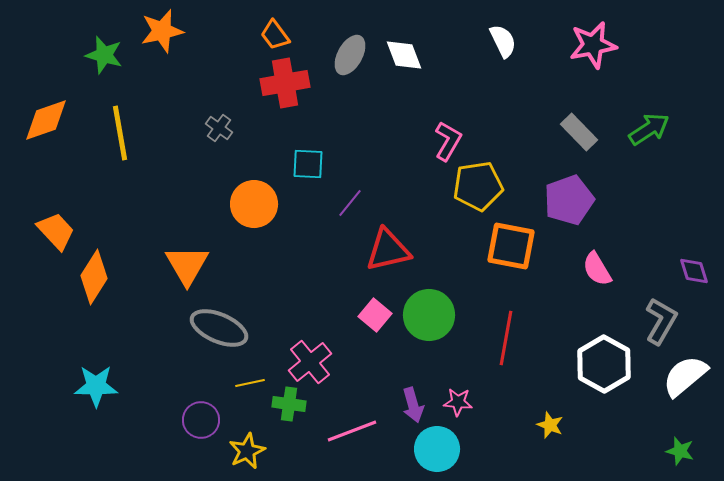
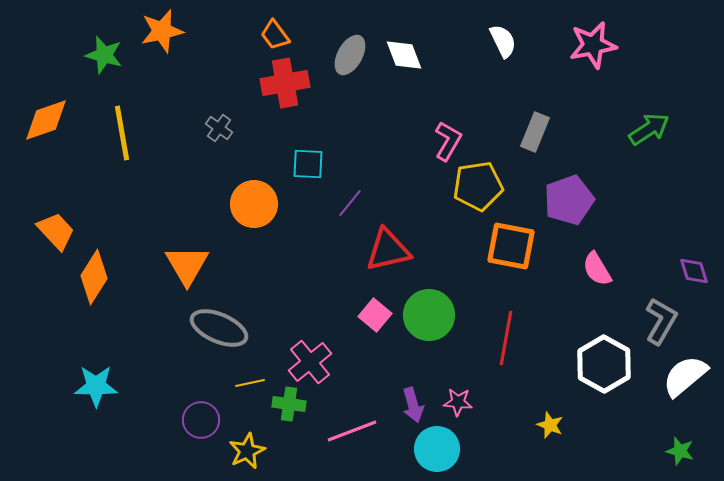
gray rectangle at (579, 132): moved 44 px left; rotated 66 degrees clockwise
yellow line at (120, 133): moved 2 px right
